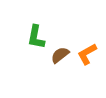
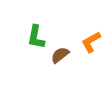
orange L-shape: moved 4 px right, 12 px up
